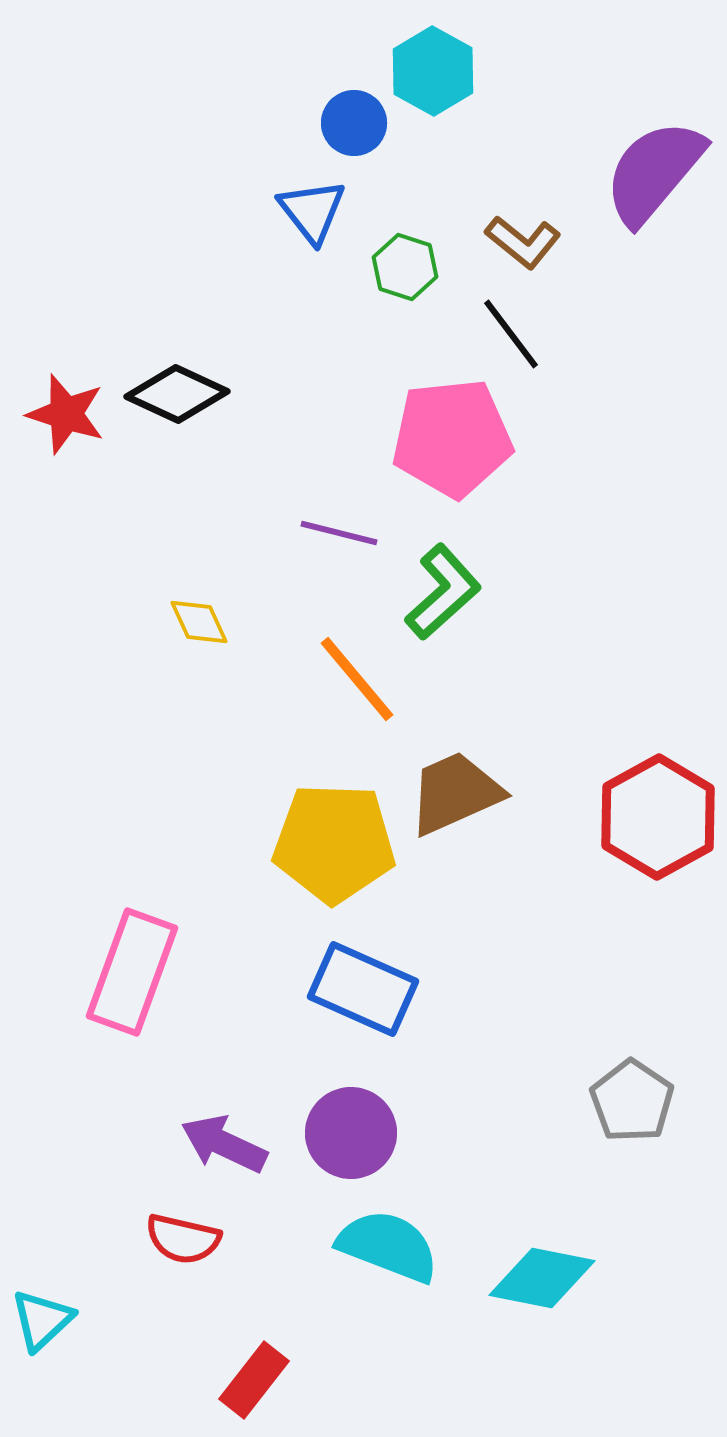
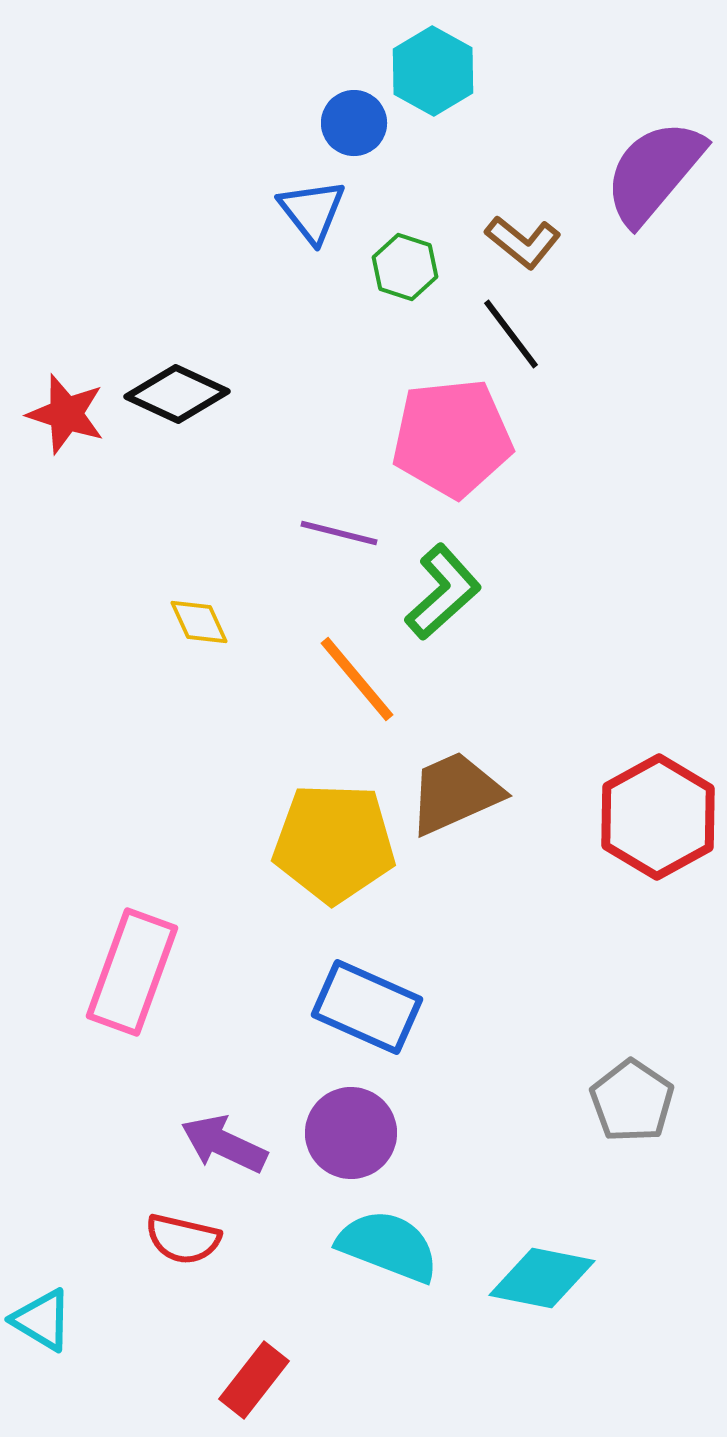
blue rectangle: moved 4 px right, 18 px down
cyan triangle: rotated 46 degrees counterclockwise
